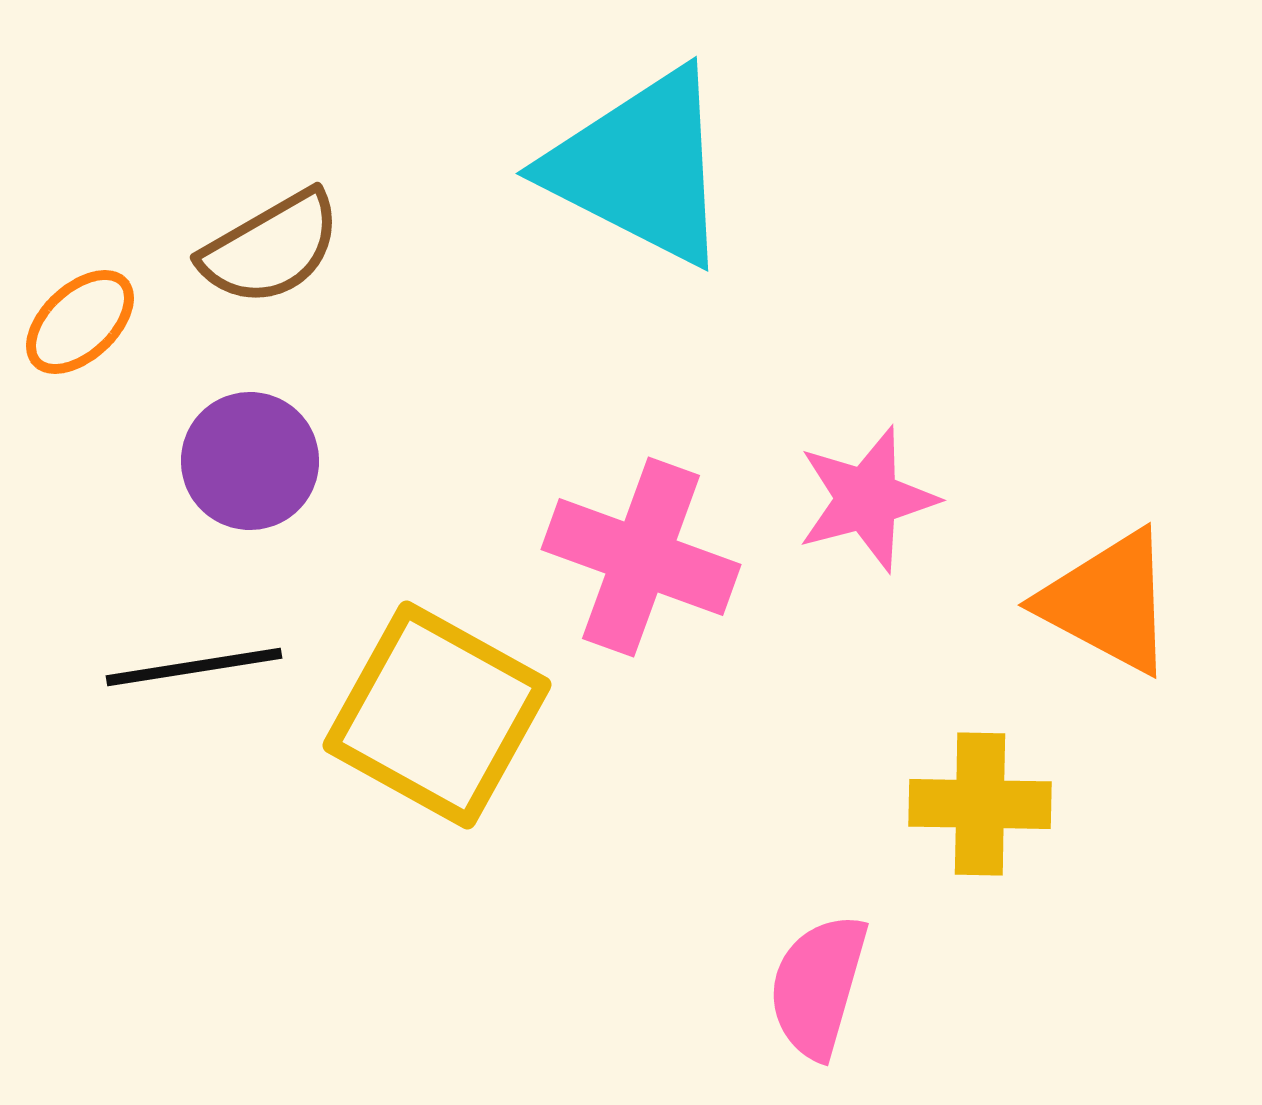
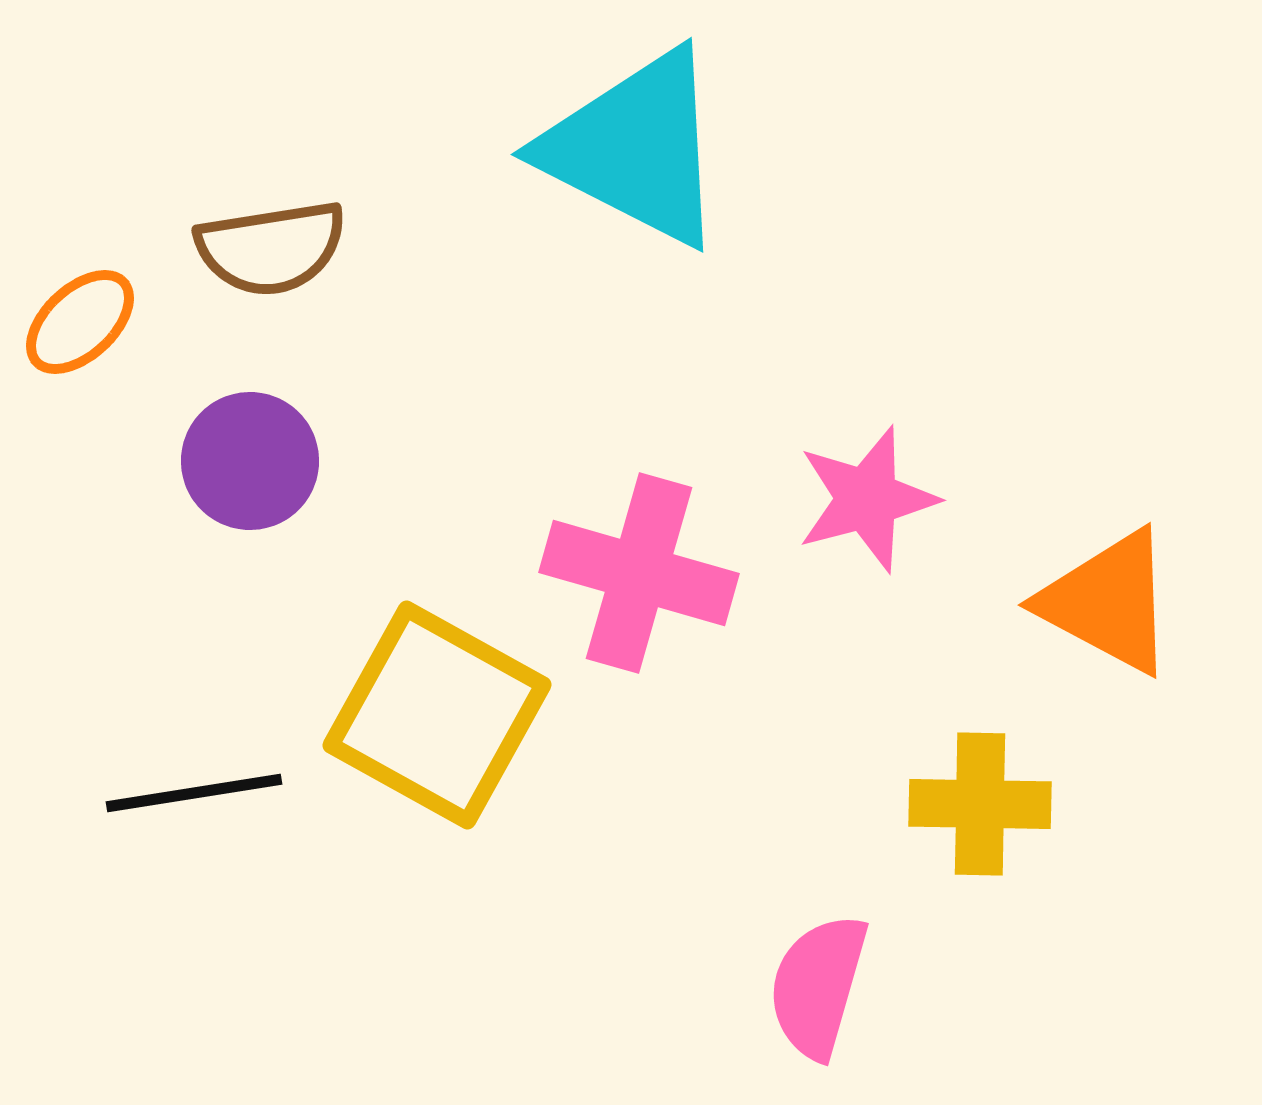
cyan triangle: moved 5 px left, 19 px up
brown semicircle: rotated 21 degrees clockwise
pink cross: moved 2 px left, 16 px down; rotated 4 degrees counterclockwise
black line: moved 126 px down
